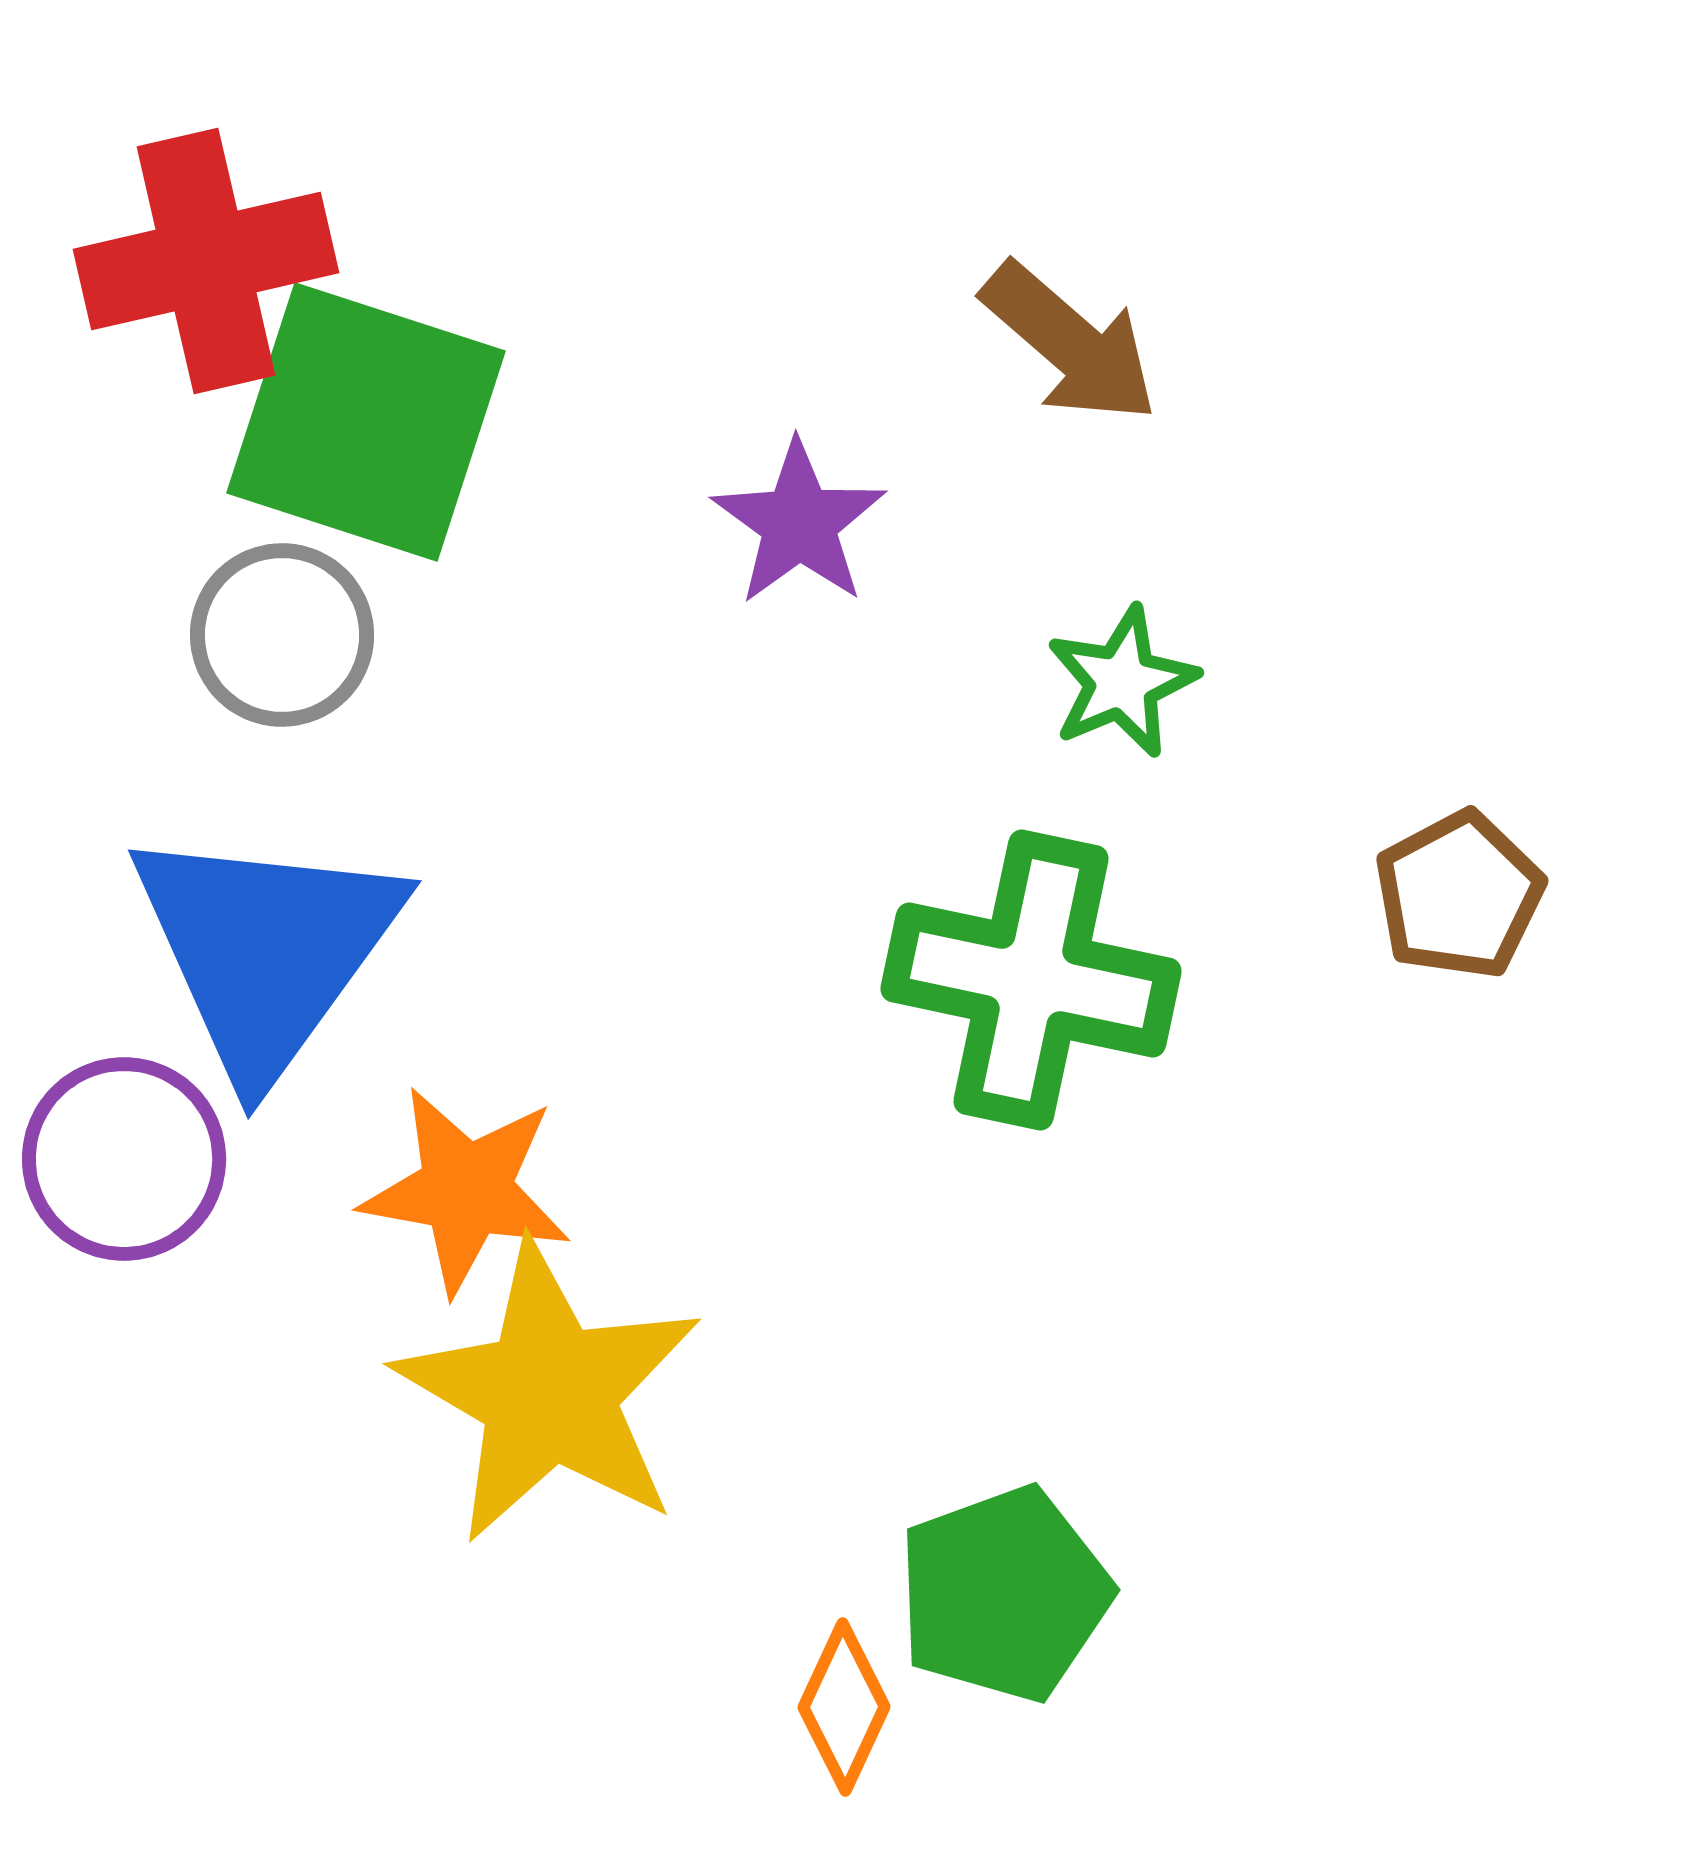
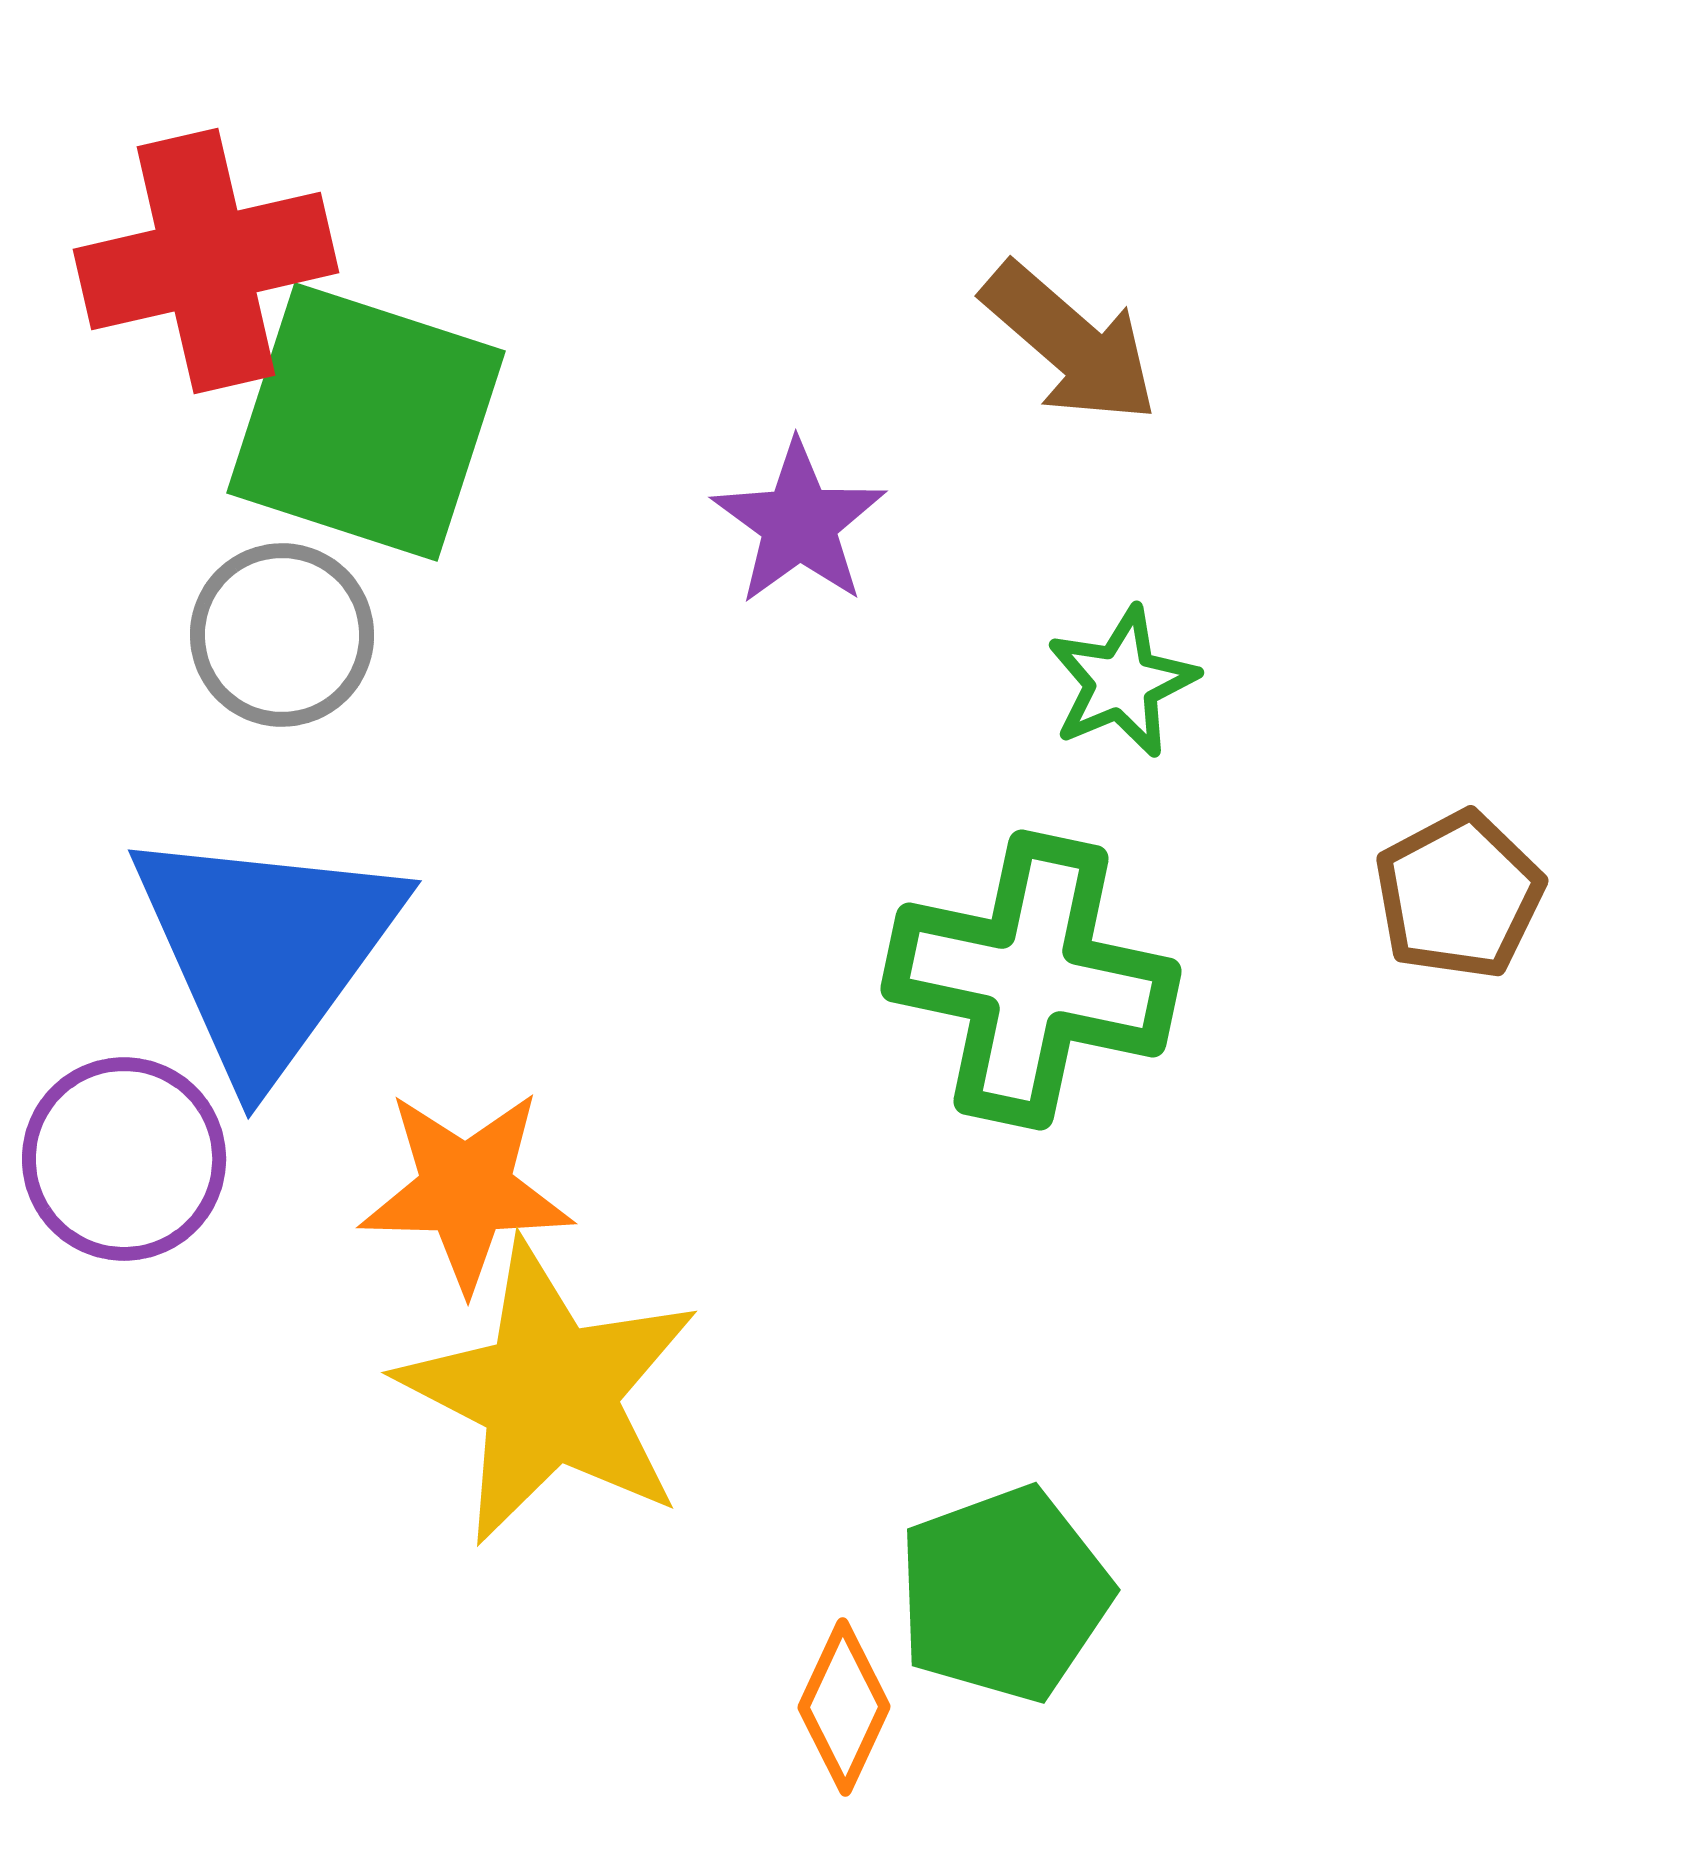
orange star: rotated 9 degrees counterclockwise
yellow star: rotated 3 degrees counterclockwise
